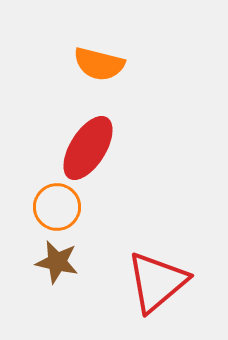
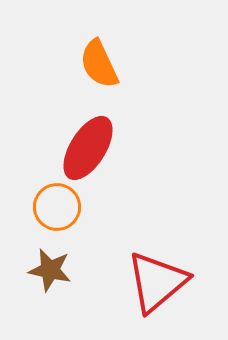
orange semicircle: rotated 51 degrees clockwise
brown star: moved 7 px left, 8 px down
